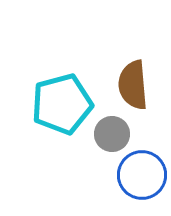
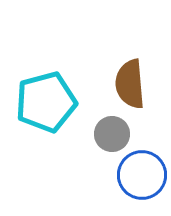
brown semicircle: moved 3 px left, 1 px up
cyan pentagon: moved 16 px left, 2 px up
